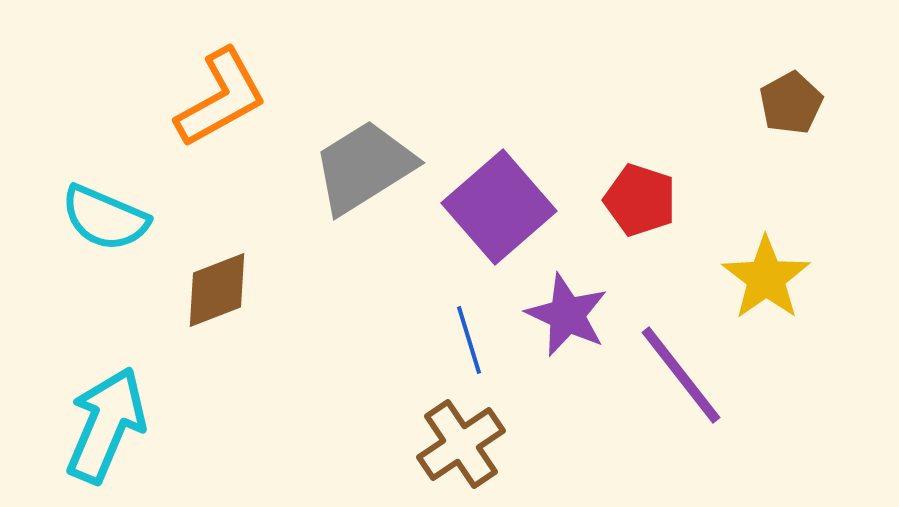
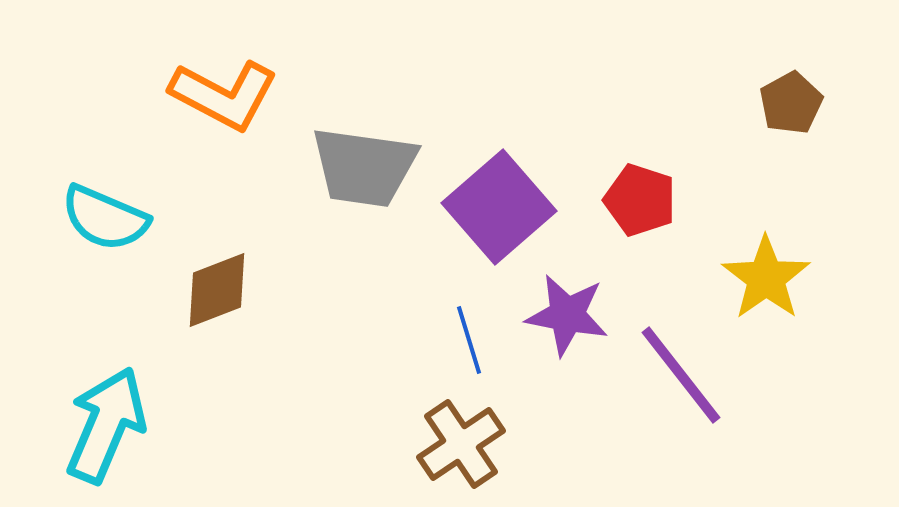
orange L-shape: moved 3 px right, 3 px up; rotated 57 degrees clockwise
gray trapezoid: rotated 140 degrees counterclockwise
purple star: rotated 14 degrees counterclockwise
